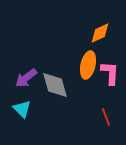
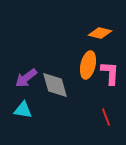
orange diamond: rotated 40 degrees clockwise
cyan triangle: moved 1 px right, 1 px down; rotated 36 degrees counterclockwise
